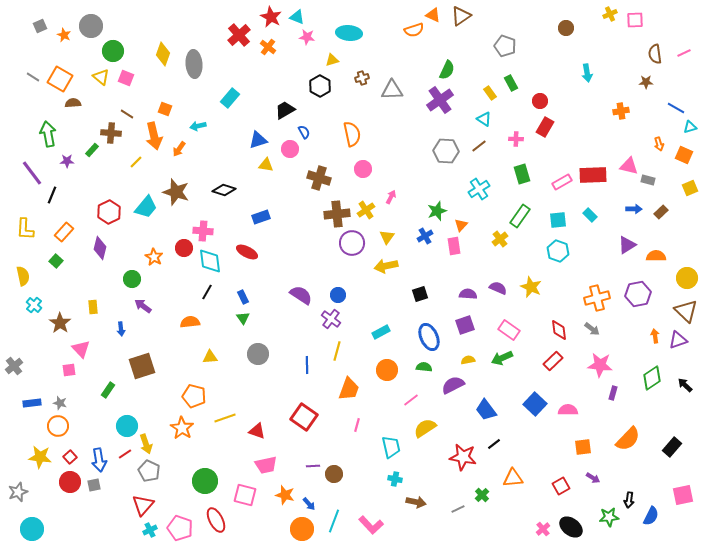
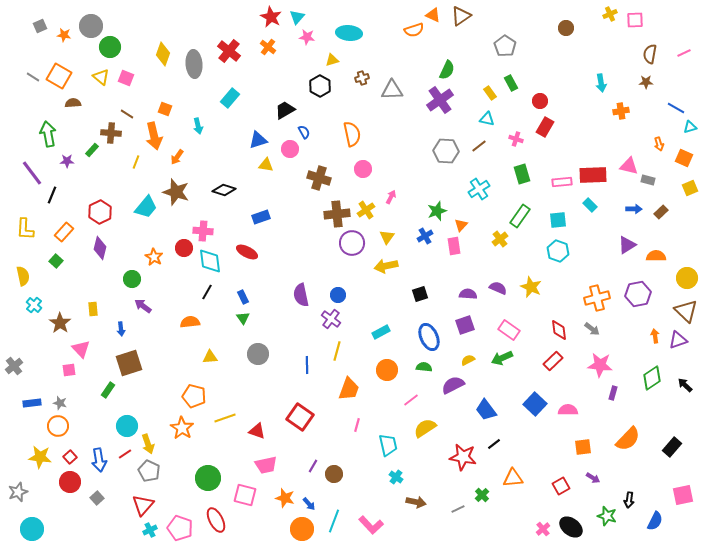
cyan triangle at (297, 17): rotated 49 degrees clockwise
orange star at (64, 35): rotated 16 degrees counterclockwise
red cross at (239, 35): moved 10 px left, 16 px down; rotated 10 degrees counterclockwise
gray pentagon at (505, 46): rotated 15 degrees clockwise
green circle at (113, 51): moved 3 px left, 4 px up
brown semicircle at (655, 54): moved 5 px left; rotated 18 degrees clockwise
cyan arrow at (587, 73): moved 14 px right, 10 px down
orange square at (60, 79): moved 1 px left, 3 px up
cyan triangle at (484, 119): moved 3 px right; rotated 21 degrees counterclockwise
cyan arrow at (198, 126): rotated 91 degrees counterclockwise
pink cross at (516, 139): rotated 16 degrees clockwise
orange arrow at (179, 149): moved 2 px left, 8 px down
orange square at (684, 155): moved 3 px down
yellow line at (136, 162): rotated 24 degrees counterclockwise
pink rectangle at (562, 182): rotated 24 degrees clockwise
red hexagon at (109, 212): moved 9 px left
cyan rectangle at (590, 215): moved 10 px up
purple semicircle at (301, 295): rotated 135 degrees counterclockwise
yellow rectangle at (93, 307): moved 2 px down
yellow semicircle at (468, 360): rotated 16 degrees counterclockwise
brown square at (142, 366): moved 13 px left, 3 px up
red square at (304, 417): moved 4 px left
yellow arrow at (146, 444): moved 2 px right
cyan trapezoid at (391, 447): moved 3 px left, 2 px up
purple line at (313, 466): rotated 56 degrees counterclockwise
cyan cross at (395, 479): moved 1 px right, 2 px up; rotated 24 degrees clockwise
green circle at (205, 481): moved 3 px right, 3 px up
gray square at (94, 485): moved 3 px right, 13 px down; rotated 32 degrees counterclockwise
orange star at (285, 495): moved 3 px down
blue semicircle at (651, 516): moved 4 px right, 5 px down
green star at (609, 517): moved 2 px left, 1 px up; rotated 24 degrees clockwise
